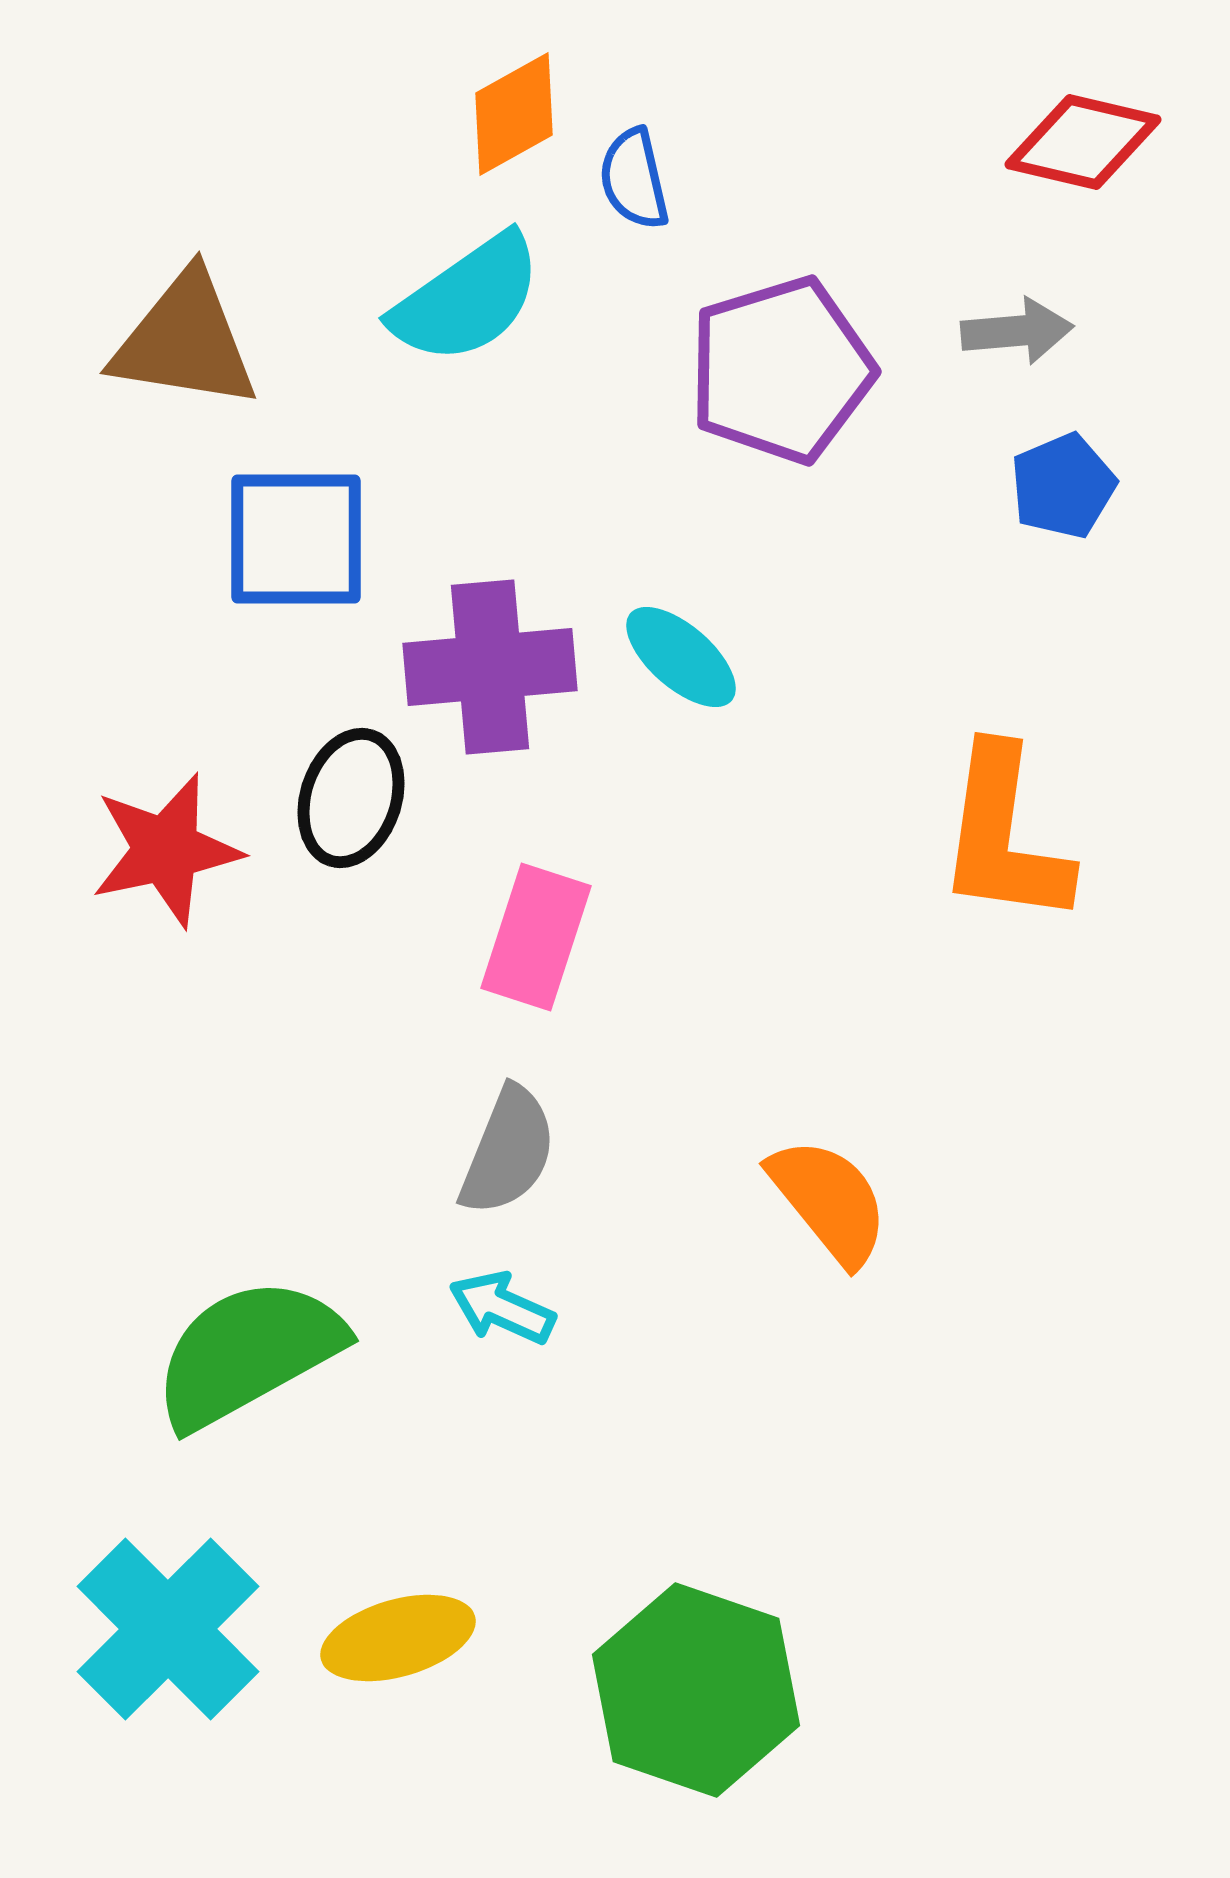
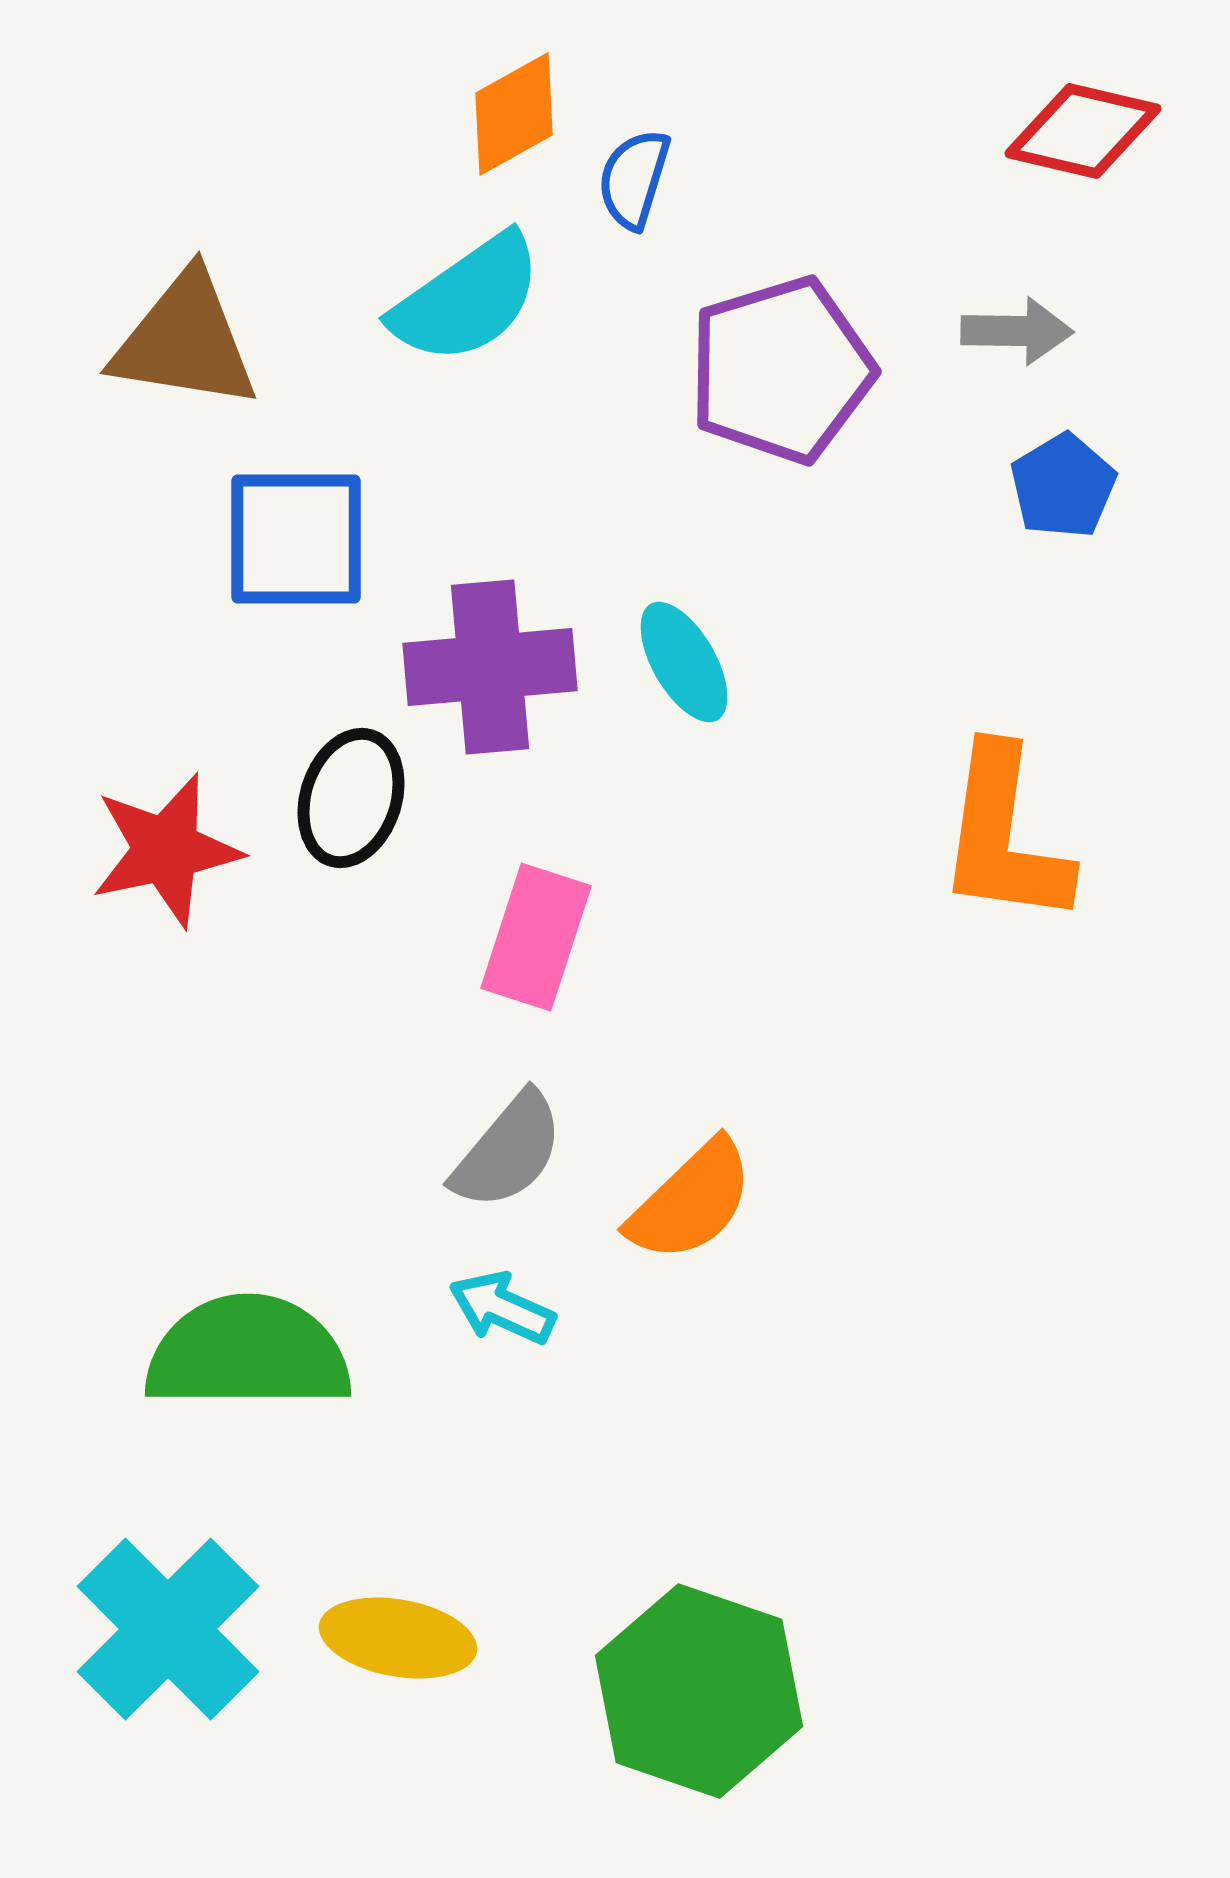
red diamond: moved 11 px up
blue semicircle: rotated 30 degrees clockwise
gray arrow: rotated 6 degrees clockwise
blue pentagon: rotated 8 degrees counterclockwise
cyan ellipse: moved 3 px right, 5 px down; rotated 19 degrees clockwise
gray semicircle: rotated 18 degrees clockwise
orange semicircle: moved 138 px left; rotated 85 degrees clockwise
green semicircle: rotated 29 degrees clockwise
yellow ellipse: rotated 26 degrees clockwise
green hexagon: moved 3 px right, 1 px down
